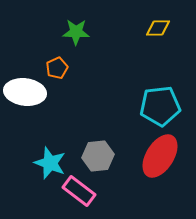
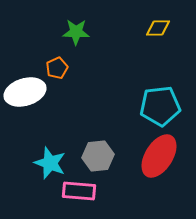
white ellipse: rotated 24 degrees counterclockwise
red ellipse: moved 1 px left
pink rectangle: rotated 32 degrees counterclockwise
